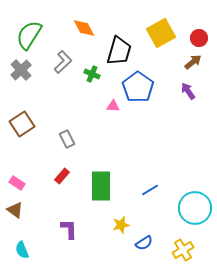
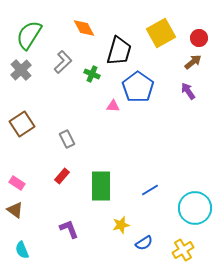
purple L-shape: rotated 20 degrees counterclockwise
